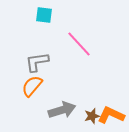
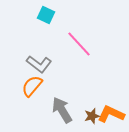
cyan square: moved 2 px right; rotated 18 degrees clockwise
gray L-shape: moved 2 px right, 2 px down; rotated 135 degrees counterclockwise
gray arrow: rotated 104 degrees counterclockwise
orange L-shape: moved 1 px up
